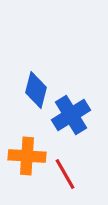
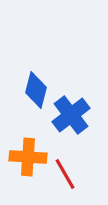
blue cross: rotated 6 degrees counterclockwise
orange cross: moved 1 px right, 1 px down
